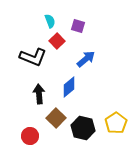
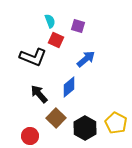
red square: moved 1 px left, 1 px up; rotated 21 degrees counterclockwise
black arrow: rotated 36 degrees counterclockwise
yellow pentagon: rotated 10 degrees counterclockwise
black hexagon: moved 2 px right; rotated 15 degrees clockwise
